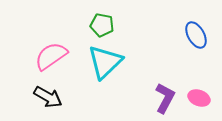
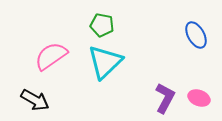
black arrow: moved 13 px left, 3 px down
